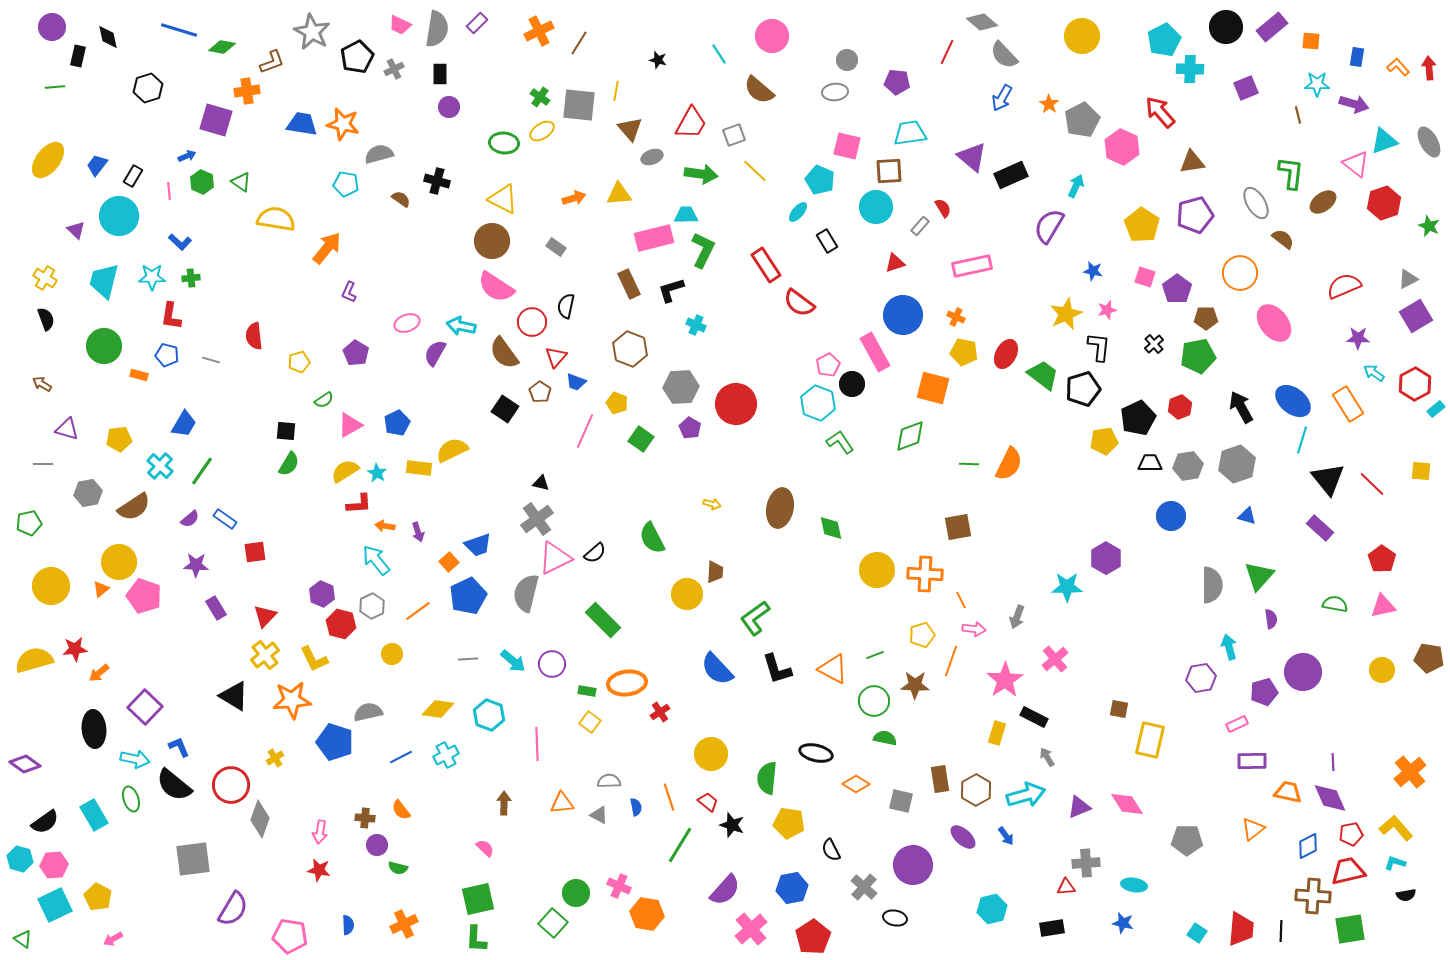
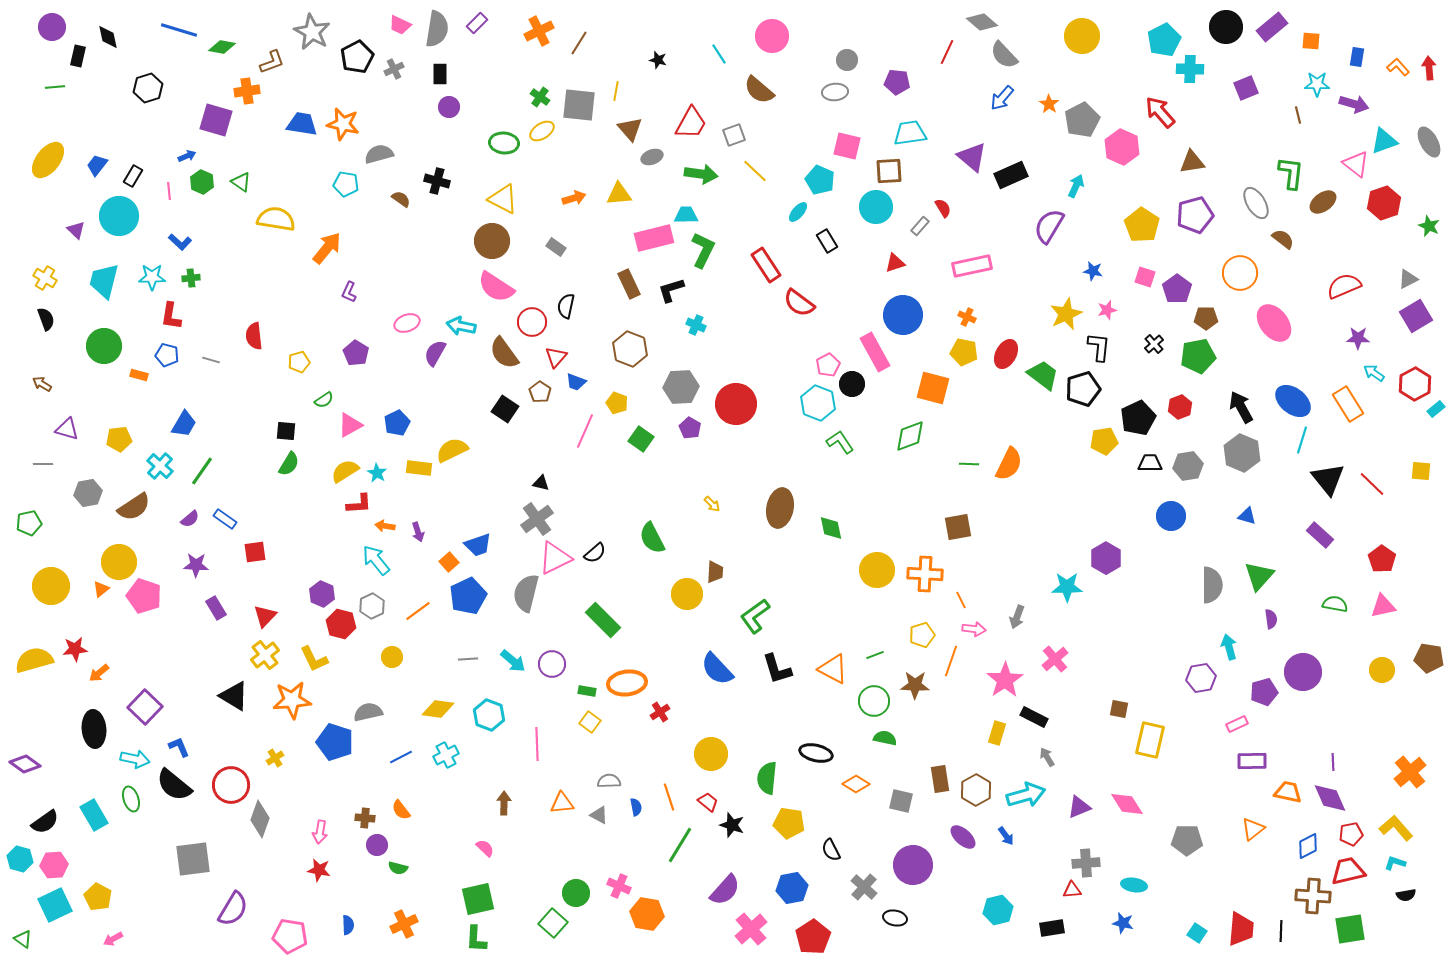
blue arrow at (1002, 98): rotated 12 degrees clockwise
orange cross at (956, 317): moved 11 px right
gray hexagon at (1237, 464): moved 5 px right, 11 px up; rotated 18 degrees counterclockwise
yellow arrow at (712, 504): rotated 30 degrees clockwise
purple rectangle at (1320, 528): moved 7 px down
green L-shape at (755, 618): moved 2 px up
yellow circle at (392, 654): moved 3 px down
red triangle at (1066, 887): moved 6 px right, 3 px down
cyan hexagon at (992, 909): moved 6 px right, 1 px down
